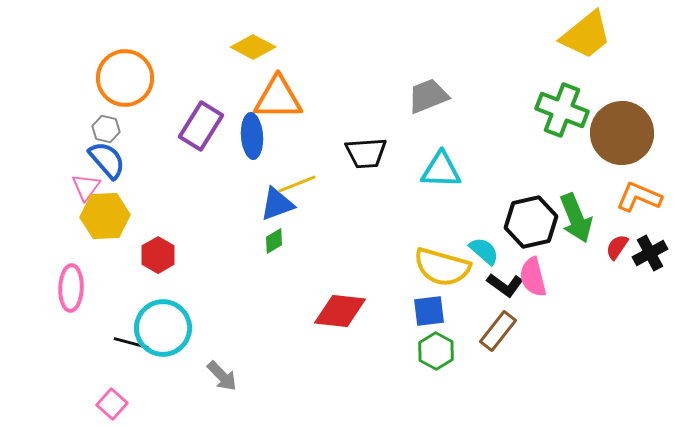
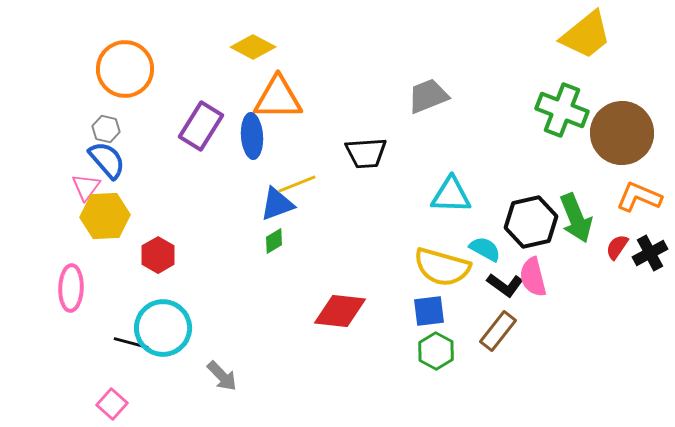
orange circle: moved 9 px up
cyan triangle: moved 10 px right, 25 px down
cyan semicircle: moved 1 px right, 2 px up; rotated 12 degrees counterclockwise
